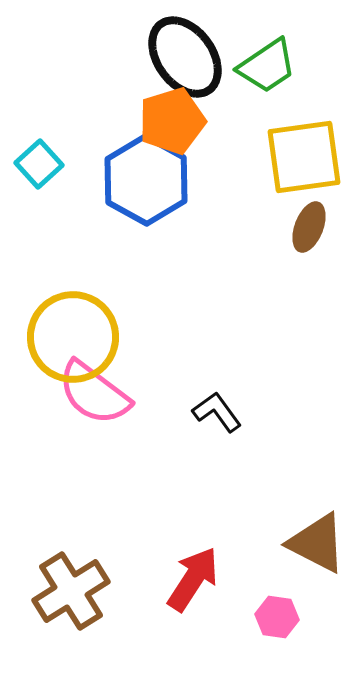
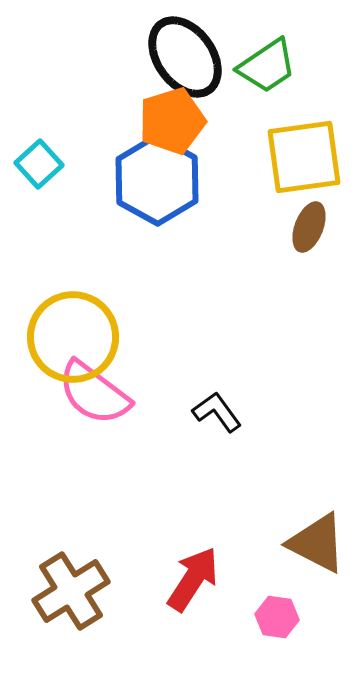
blue hexagon: moved 11 px right
